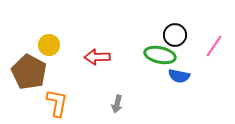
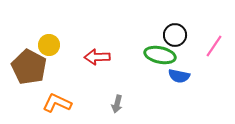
brown pentagon: moved 5 px up
orange L-shape: rotated 76 degrees counterclockwise
